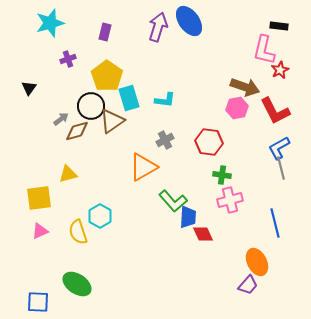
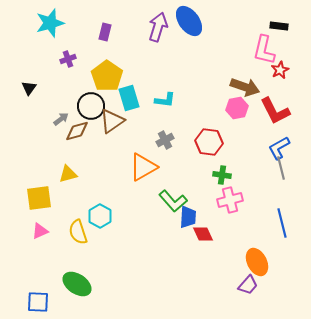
blue line: moved 7 px right
